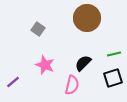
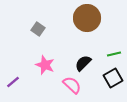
black square: rotated 12 degrees counterclockwise
pink semicircle: rotated 60 degrees counterclockwise
